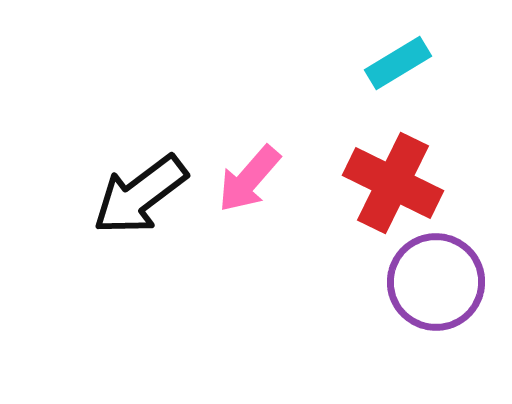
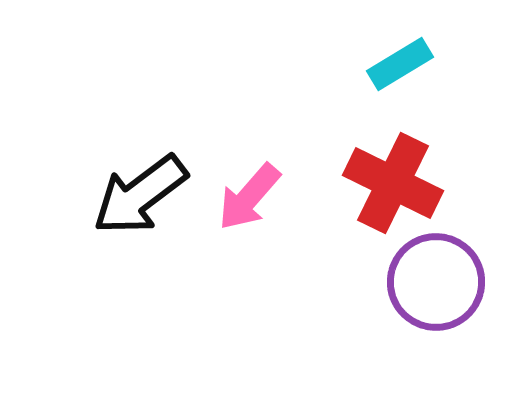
cyan rectangle: moved 2 px right, 1 px down
pink arrow: moved 18 px down
